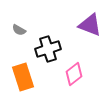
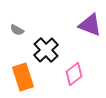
gray semicircle: moved 2 px left
black cross: moved 2 px left, 1 px down; rotated 25 degrees counterclockwise
